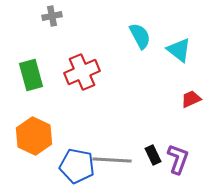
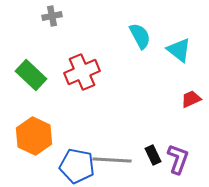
green rectangle: rotated 32 degrees counterclockwise
